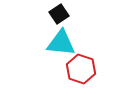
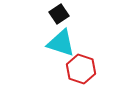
cyan triangle: rotated 12 degrees clockwise
